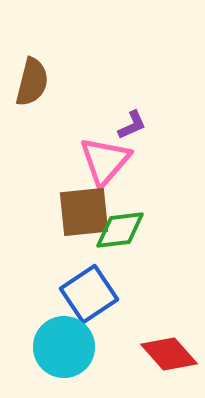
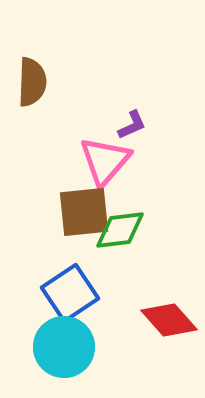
brown semicircle: rotated 12 degrees counterclockwise
blue square: moved 19 px left, 1 px up
red diamond: moved 34 px up
